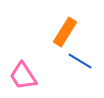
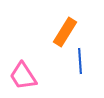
blue line: rotated 55 degrees clockwise
